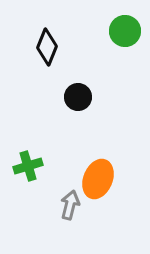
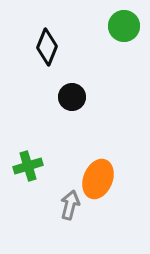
green circle: moved 1 px left, 5 px up
black circle: moved 6 px left
